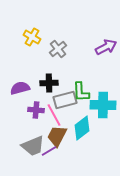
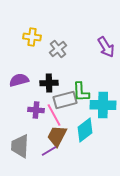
yellow cross: rotated 24 degrees counterclockwise
purple arrow: rotated 85 degrees clockwise
purple semicircle: moved 1 px left, 8 px up
cyan diamond: moved 3 px right, 2 px down
gray trapezoid: moved 13 px left; rotated 115 degrees clockwise
